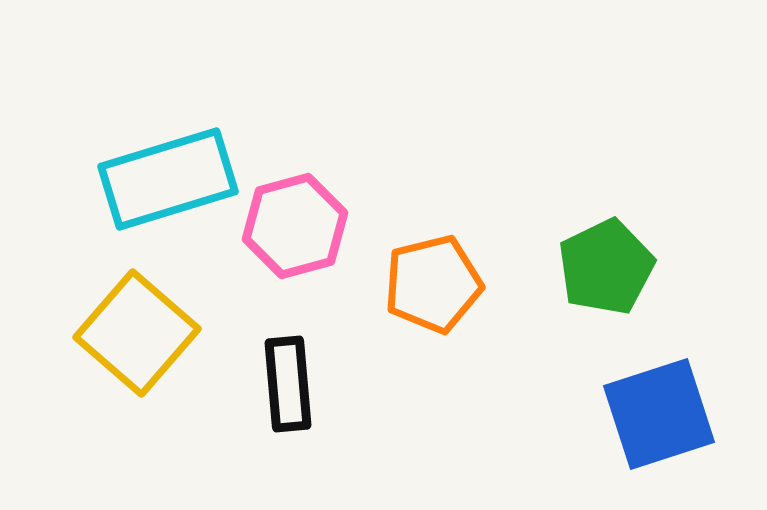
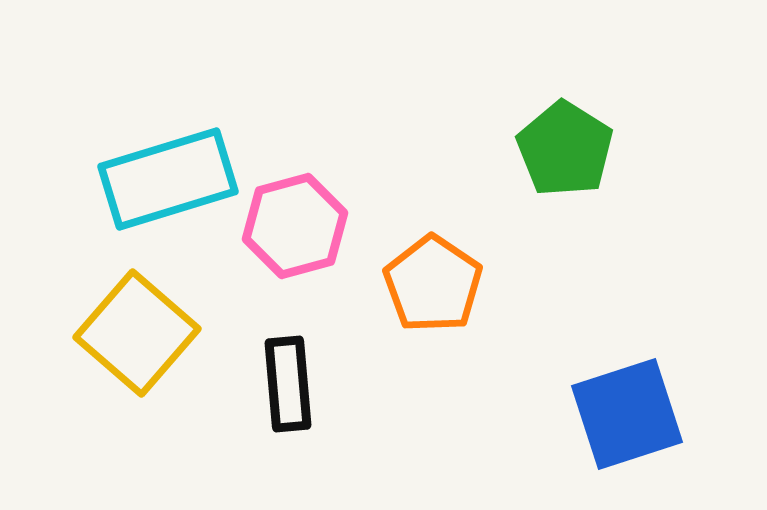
green pentagon: moved 41 px left, 118 px up; rotated 14 degrees counterclockwise
orange pentagon: rotated 24 degrees counterclockwise
blue square: moved 32 px left
